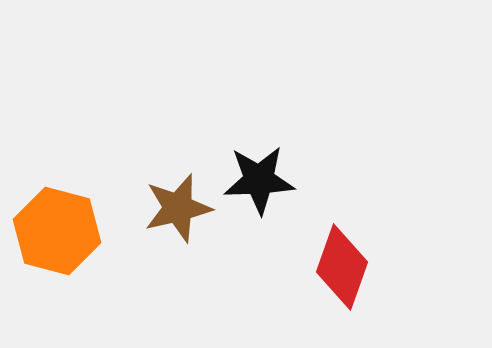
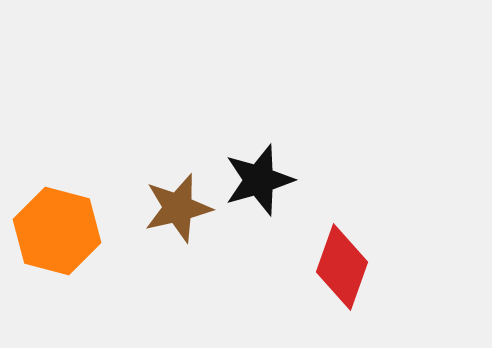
black star: rotated 14 degrees counterclockwise
